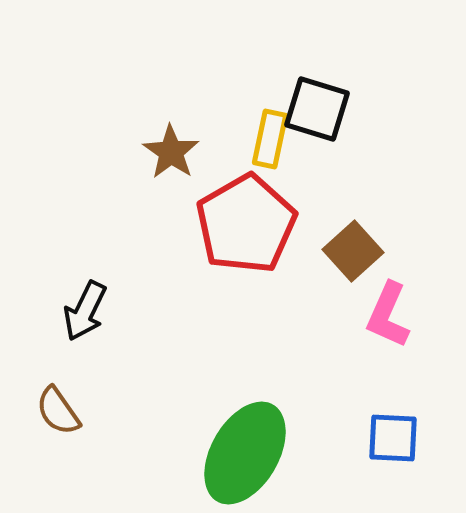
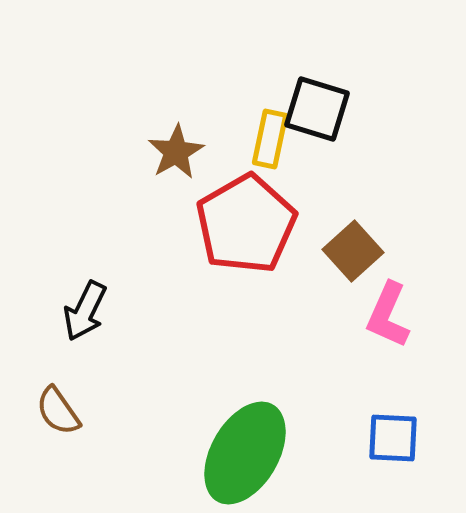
brown star: moved 5 px right; rotated 8 degrees clockwise
